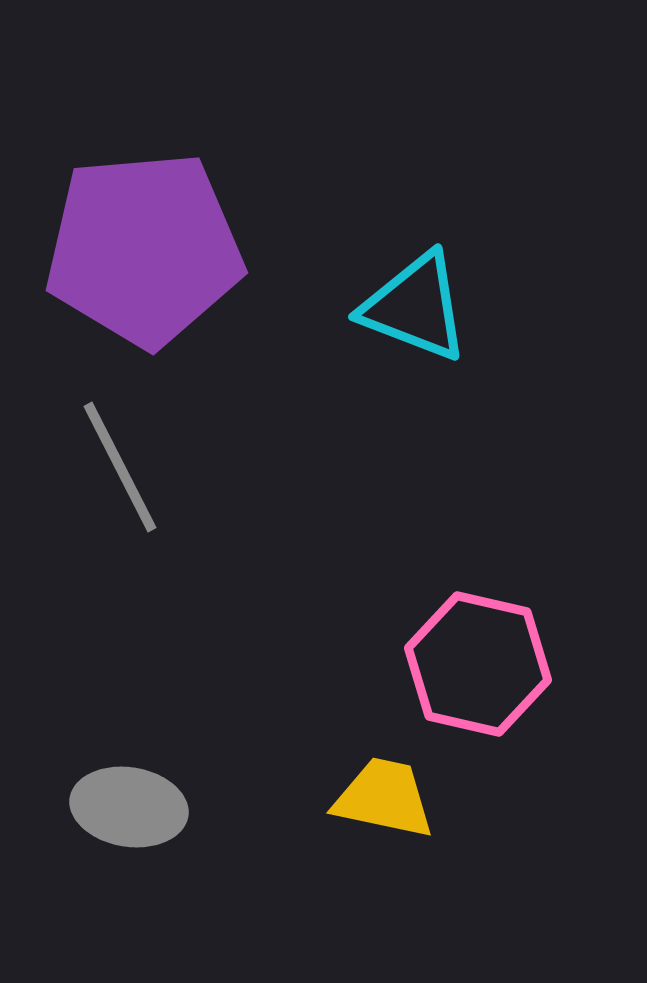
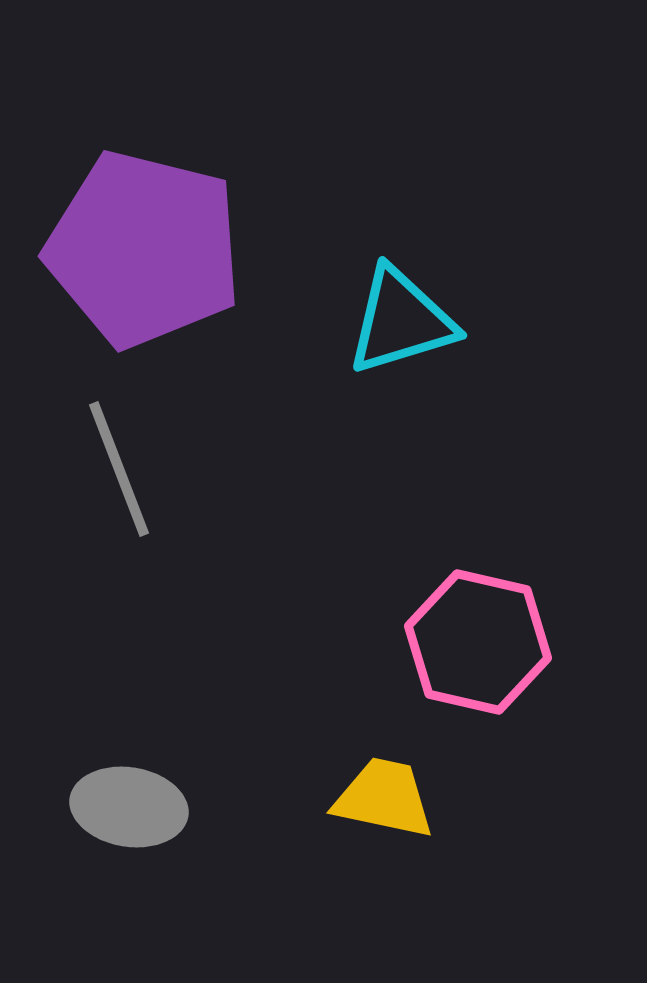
purple pentagon: rotated 19 degrees clockwise
cyan triangle: moved 14 px left, 14 px down; rotated 38 degrees counterclockwise
gray line: moved 1 px left, 2 px down; rotated 6 degrees clockwise
pink hexagon: moved 22 px up
